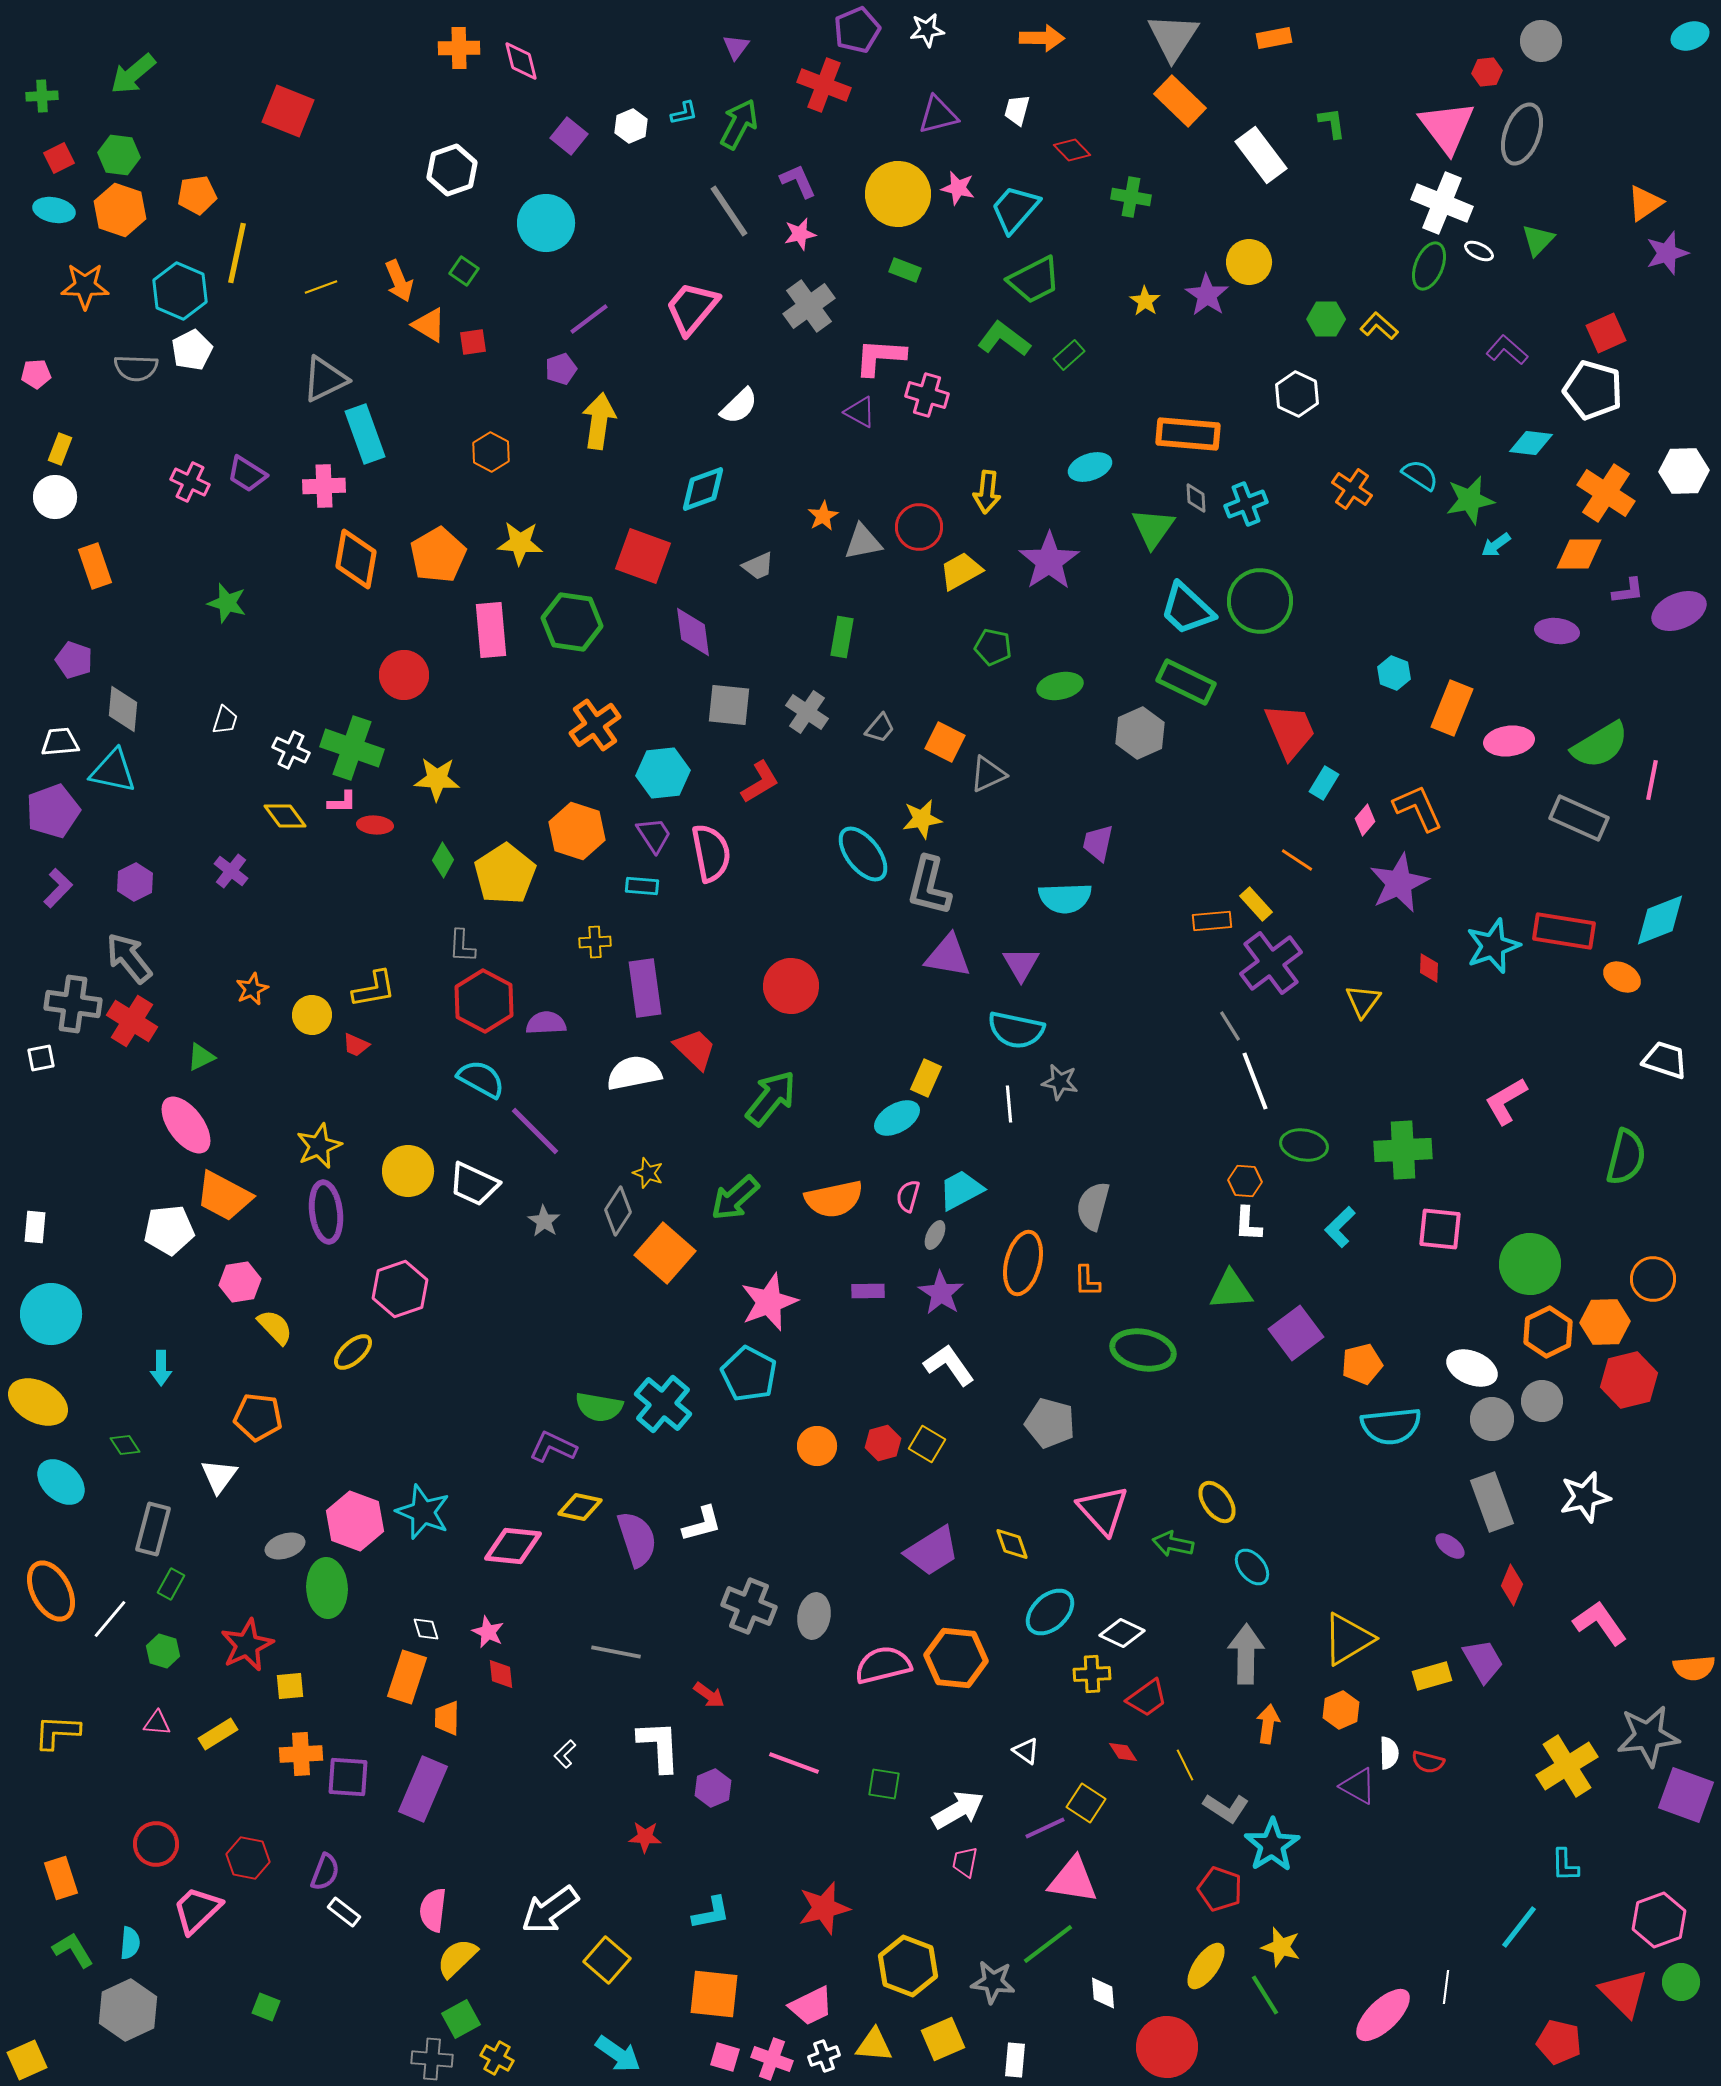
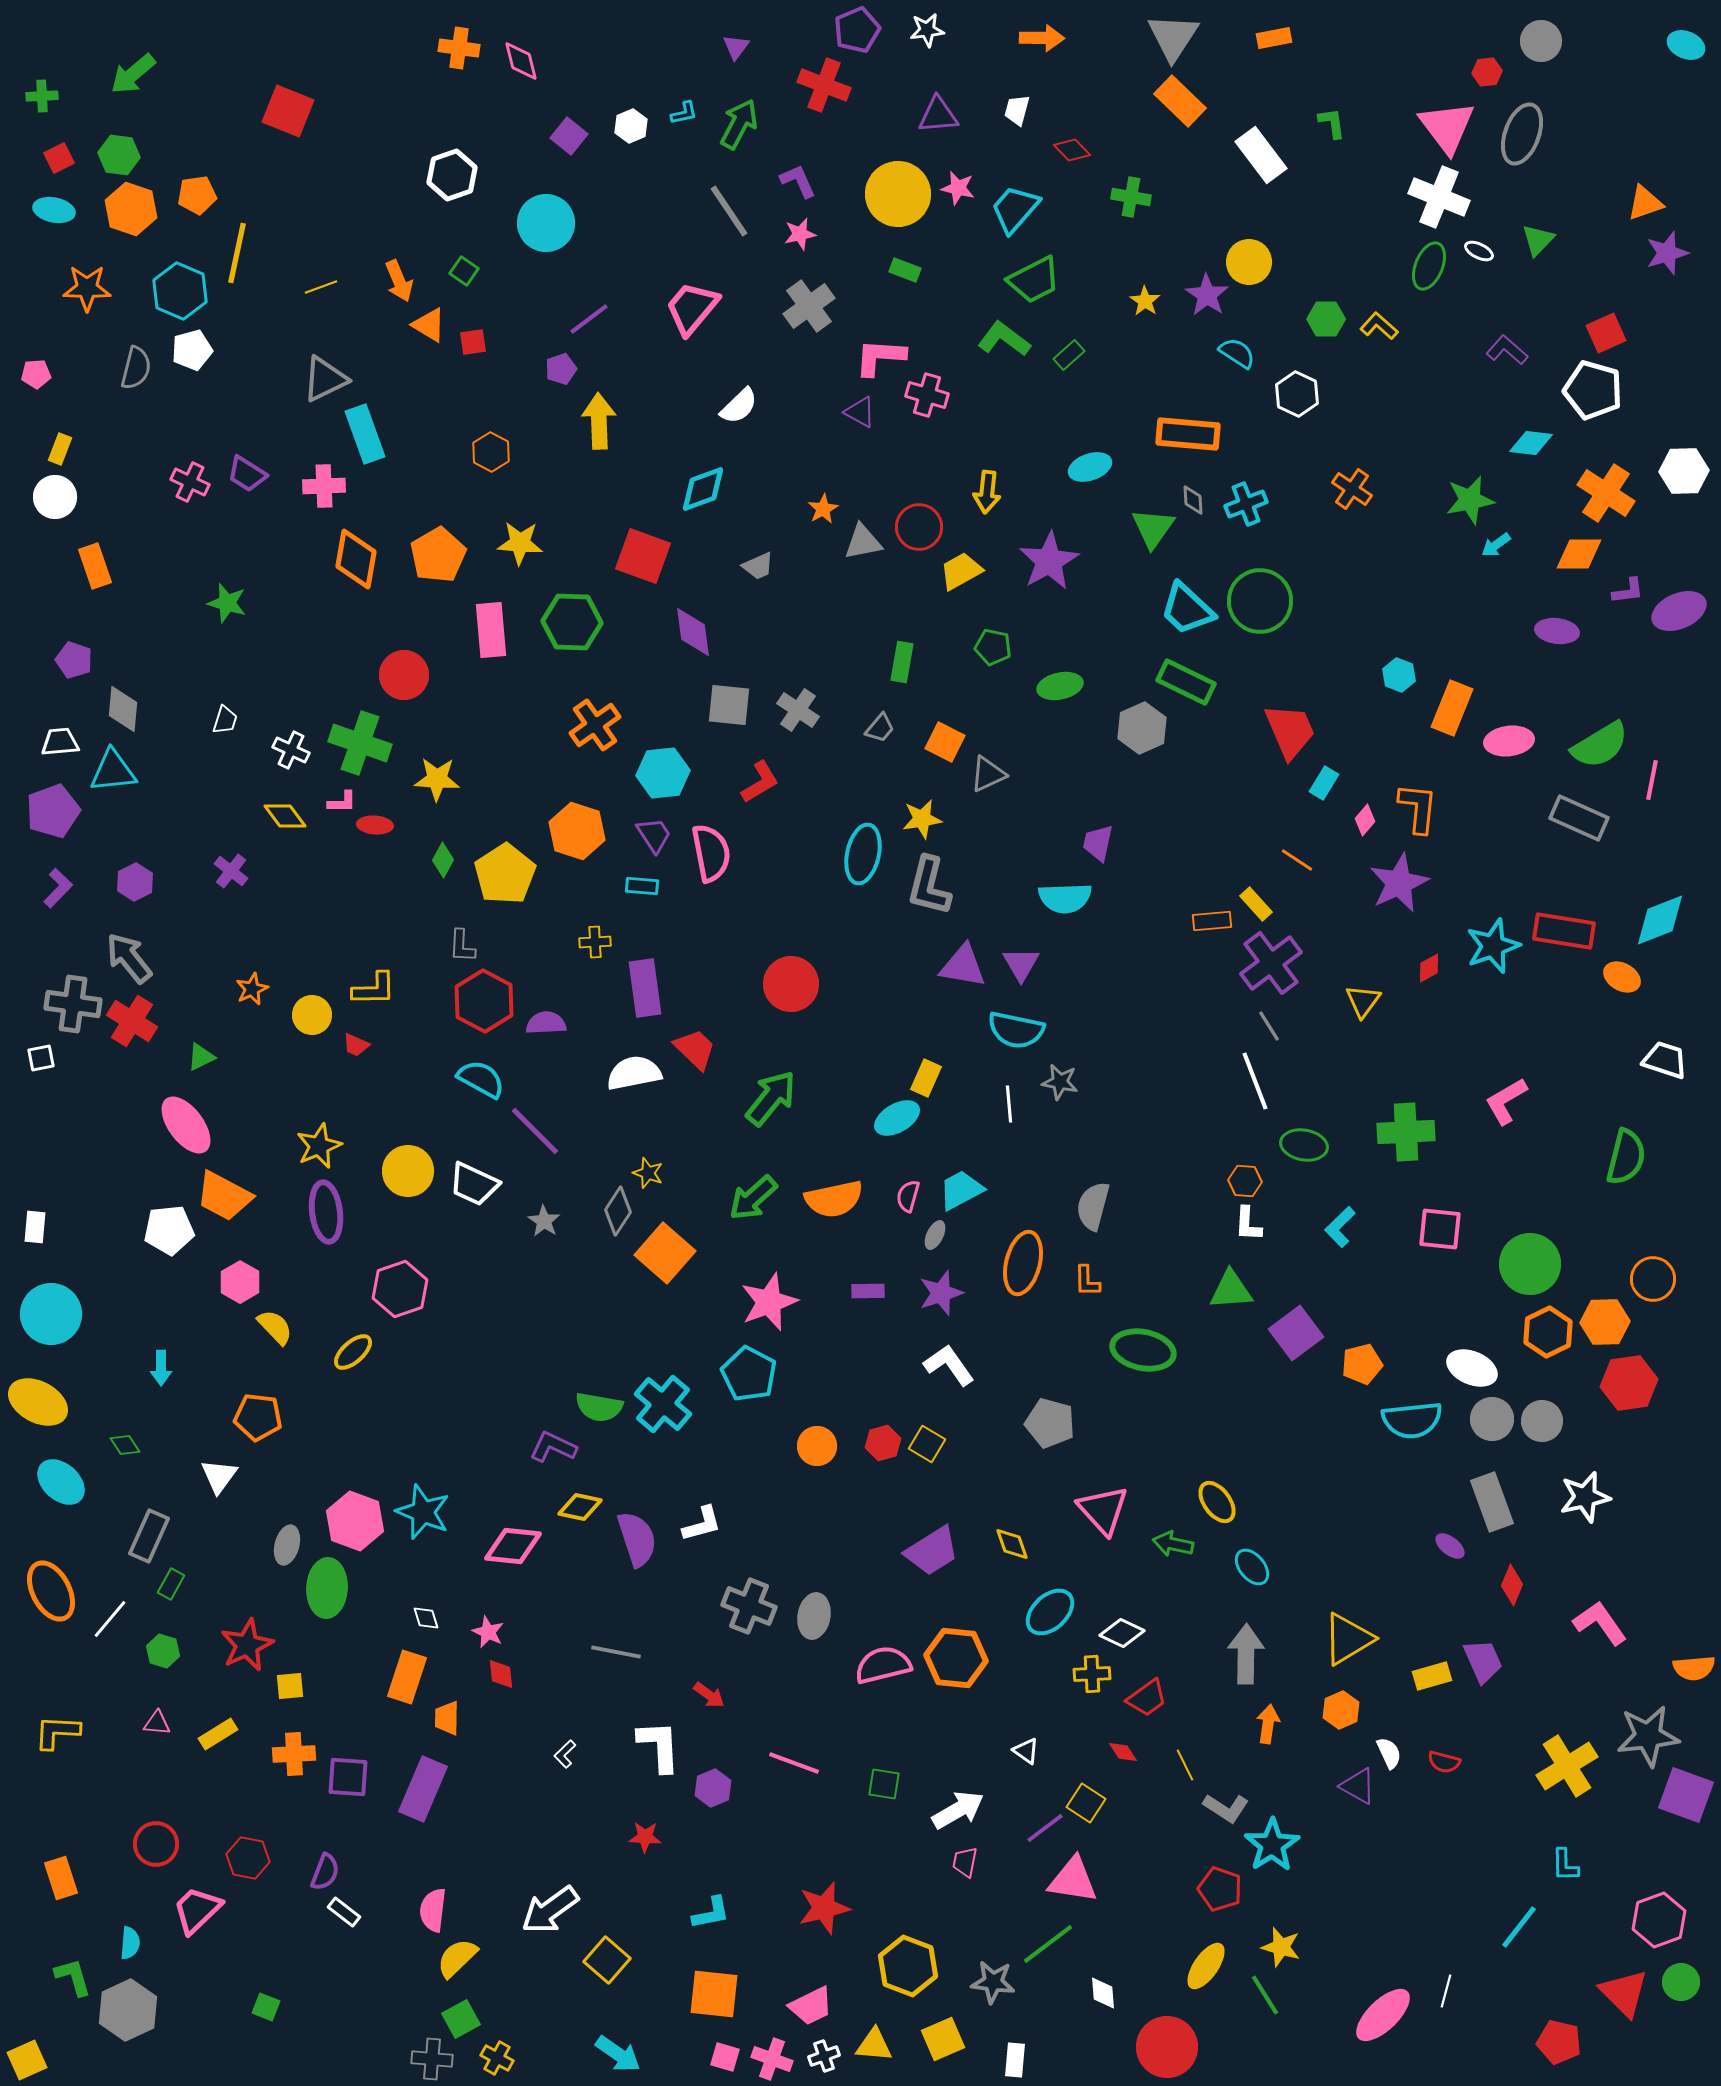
cyan ellipse at (1690, 36): moved 4 px left, 9 px down; rotated 42 degrees clockwise
orange cross at (459, 48): rotated 9 degrees clockwise
purple triangle at (938, 115): rotated 9 degrees clockwise
white hexagon at (452, 170): moved 5 px down
white cross at (1442, 203): moved 3 px left, 6 px up
orange triangle at (1645, 203): rotated 15 degrees clockwise
orange hexagon at (120, 210): moved 11 px right, 1 px up
orange star at (85, 286): moved 2 px right, 2 px down
white pentagon at (192, 350): rotated 12 degrees clockwise
gray semicircle at (136, 368): rotated 78 degrees counterclockwise
yellow arrow at (599, 421): rotated 10 degrees counterclockwise
cyan semicircle at (1420, 475): moved 183 px left, 122 px up
gray diamond at (1196, 498): moved 3 px left, 2 px down
orange star at (823, 516): moved 7 px up
purple star at (1049, 561): rotated 4 degrees clockwise
green hexagon at (572, 622): rotated 6 degrees counterclockwise
green rectangle at (842, 637): moved 60 px right, 25 px down
cyan hexagon at (1394, 673): moved 5 px right, 2 px down
gray cross at (807, 712): moved 9 px left, 2 px up
gray hexagon at (1140, 733): moved 2 px right, 5 px up
green cross at (352, 748): moved 8 px right, 5 px up
cyan triangle at (113, 771): rotated 18 degrees counterclockwise
orange L-shape at (1418, 808): rotated 30 degrees clockwise
cyan ellipse at (863, 854): rotated 50 degrees clockwise
purple triangle at (948, 956): moved 15 px right, 10 px down
red diamond at (1429, 968): rotated 60 degrees clockwise
red circle at (791, 986): moved 2 px up
yellow L-shape at (374, 989): rotated 9 degrees clockwise
gray line at (1230, 1026): moved 39 px right
green cross at (1403, 1150): moved 3 px right, 18 px up
green arrow at (735, 1198): moved 18 px right
pink hexagon at (240, 1282): rotated 21 degrees counterclockwise
purple star at (941, 1293): rotated 21 degrees clockwise
red hexagon at (1629, 1380): moved 3 px down; rotated 6 degrees clockwise
gray circle at (1542, 1401): moved 20 px down
cyan semicircle at (1391, 1426): moved 21 px right, 6 px up
gray rectangle at (153, 1529): moved 4 px left, 7 px down; rotated 9 degrees clockwise
gray ellipse at (285, 1546): moved 2 px right, 1 px up; rotated 57 degrees counterclockwise
green ellipse at (327, 1588): rotated 6 degrees clockwise
white diamond at (426, 1629): moved 11 px up
purple trapezoid at (1483, 1661): rotated 6 degrees clockwise
white semicircle at (1389, 1753): rotated 24 degrees counterclockwise
orange cross at (301, 1754): moved 7 px left
red semicircle at (1428, 1762): moved 16 px right
purple line at (1045, 1828): rotated 12 degrees counterclockwise
green L-shape at (73, 1950): moved 27 px down; rotated 15 degrees clockwise
white line at (1446, 1987): moved 4 px down; rotated 8 degrees clockwise
